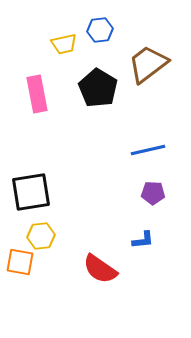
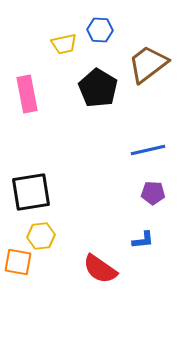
blue hexagon: rotated 10 degrees clockwise
pink rectangle: moved 10 px left
orange square: moved 2 px left
